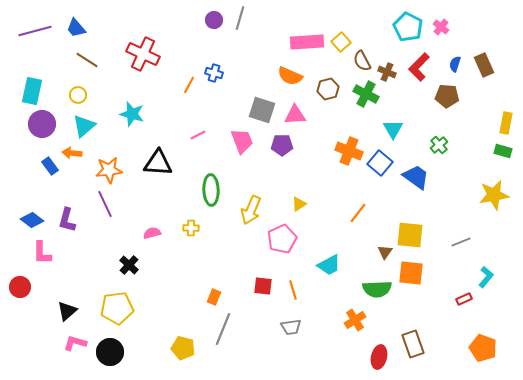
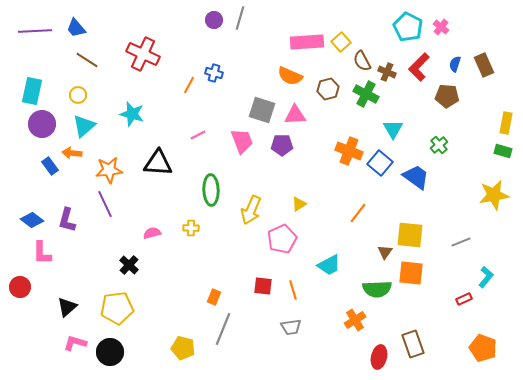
purple line at (35, 31): rotated 12 degrees clockwise
black triangle at (67, 311): moved 4 px up
